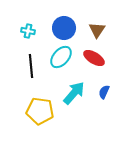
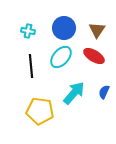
red ellipse: moved 2 px up
